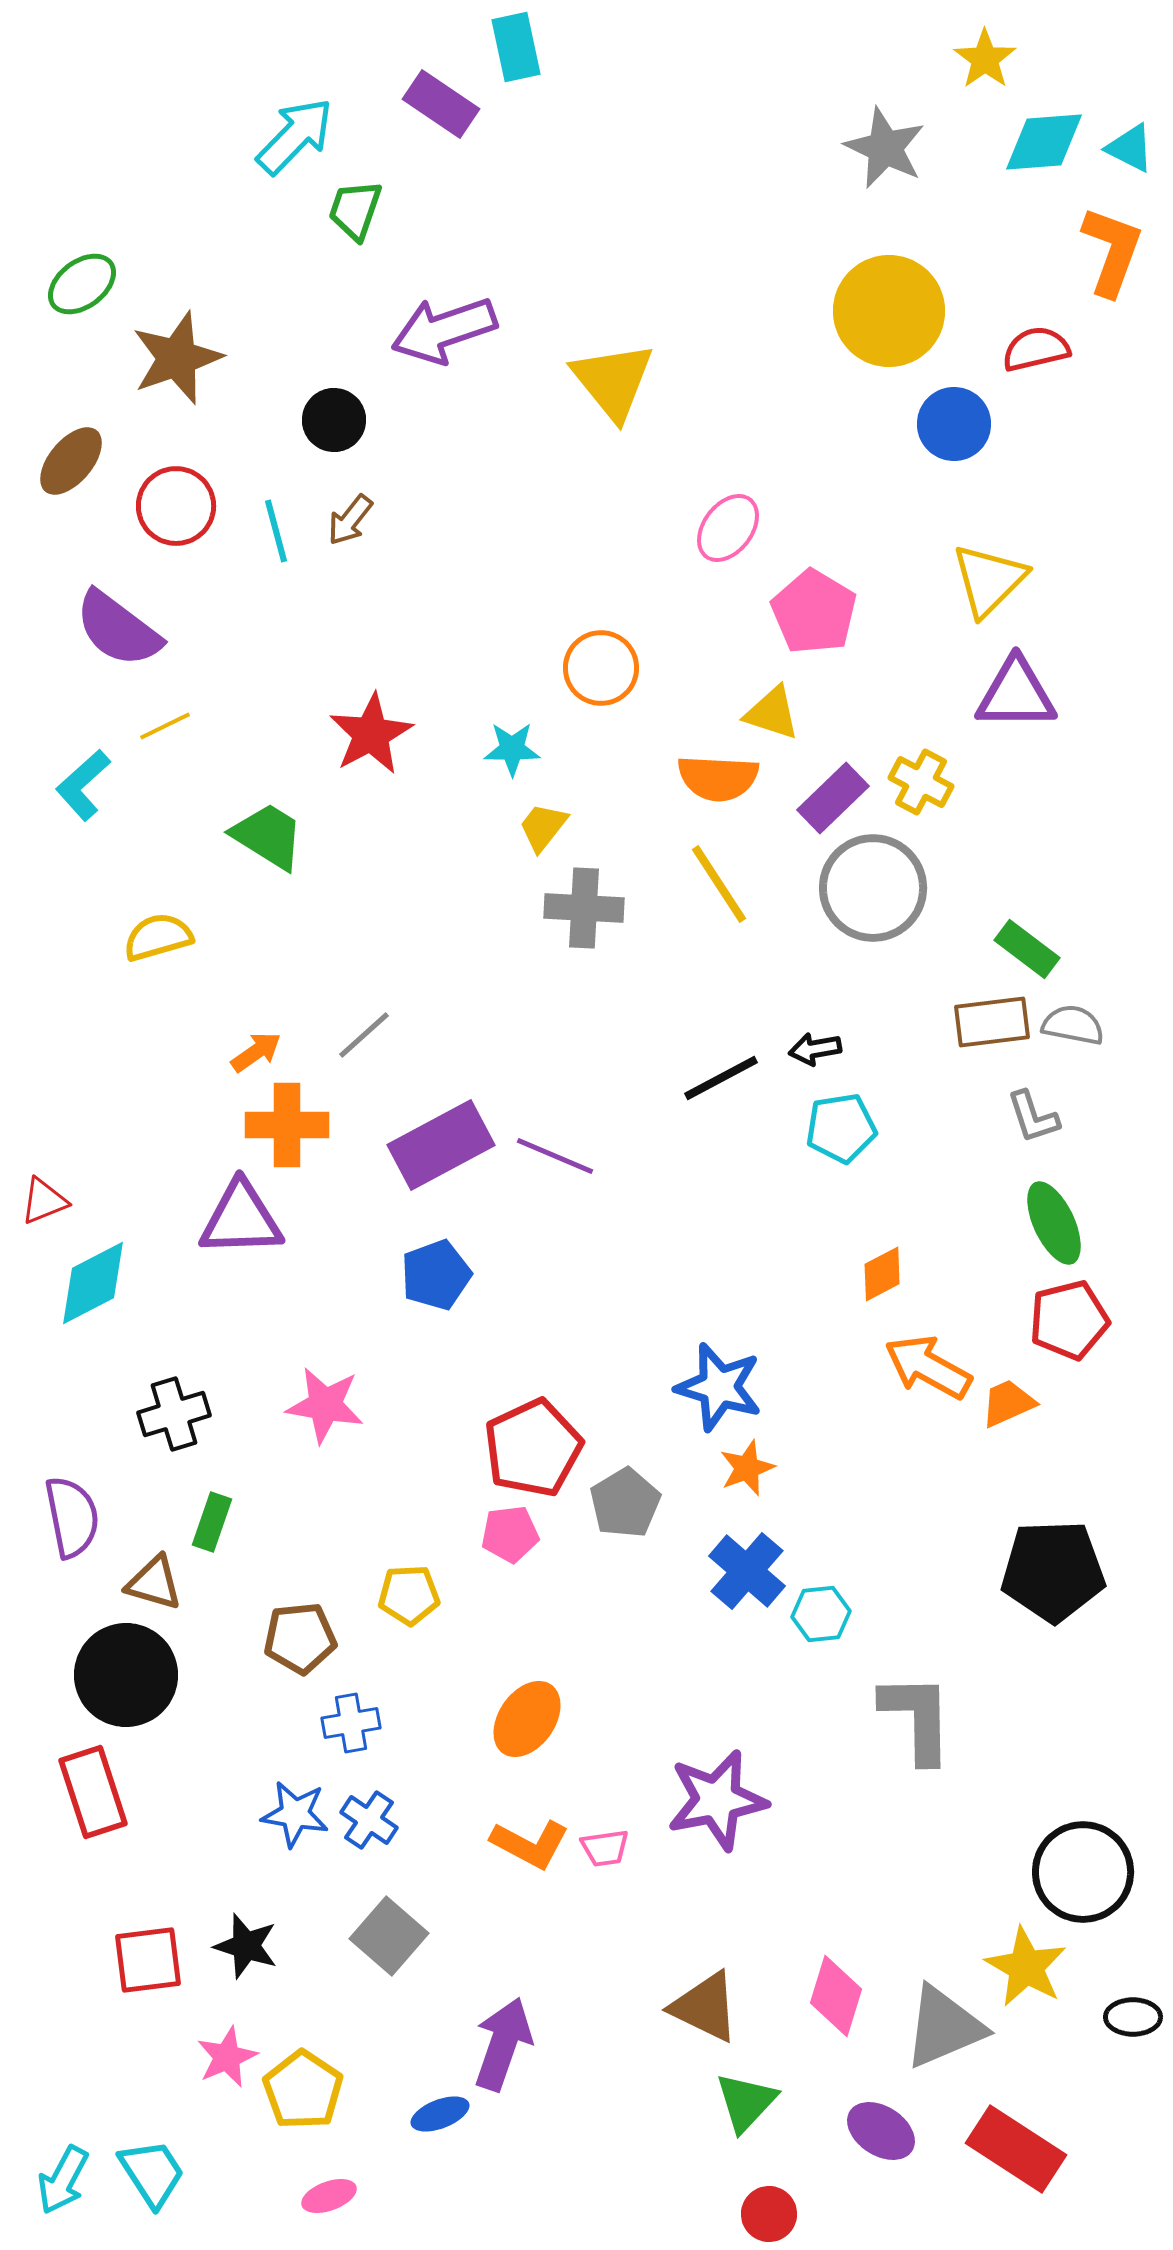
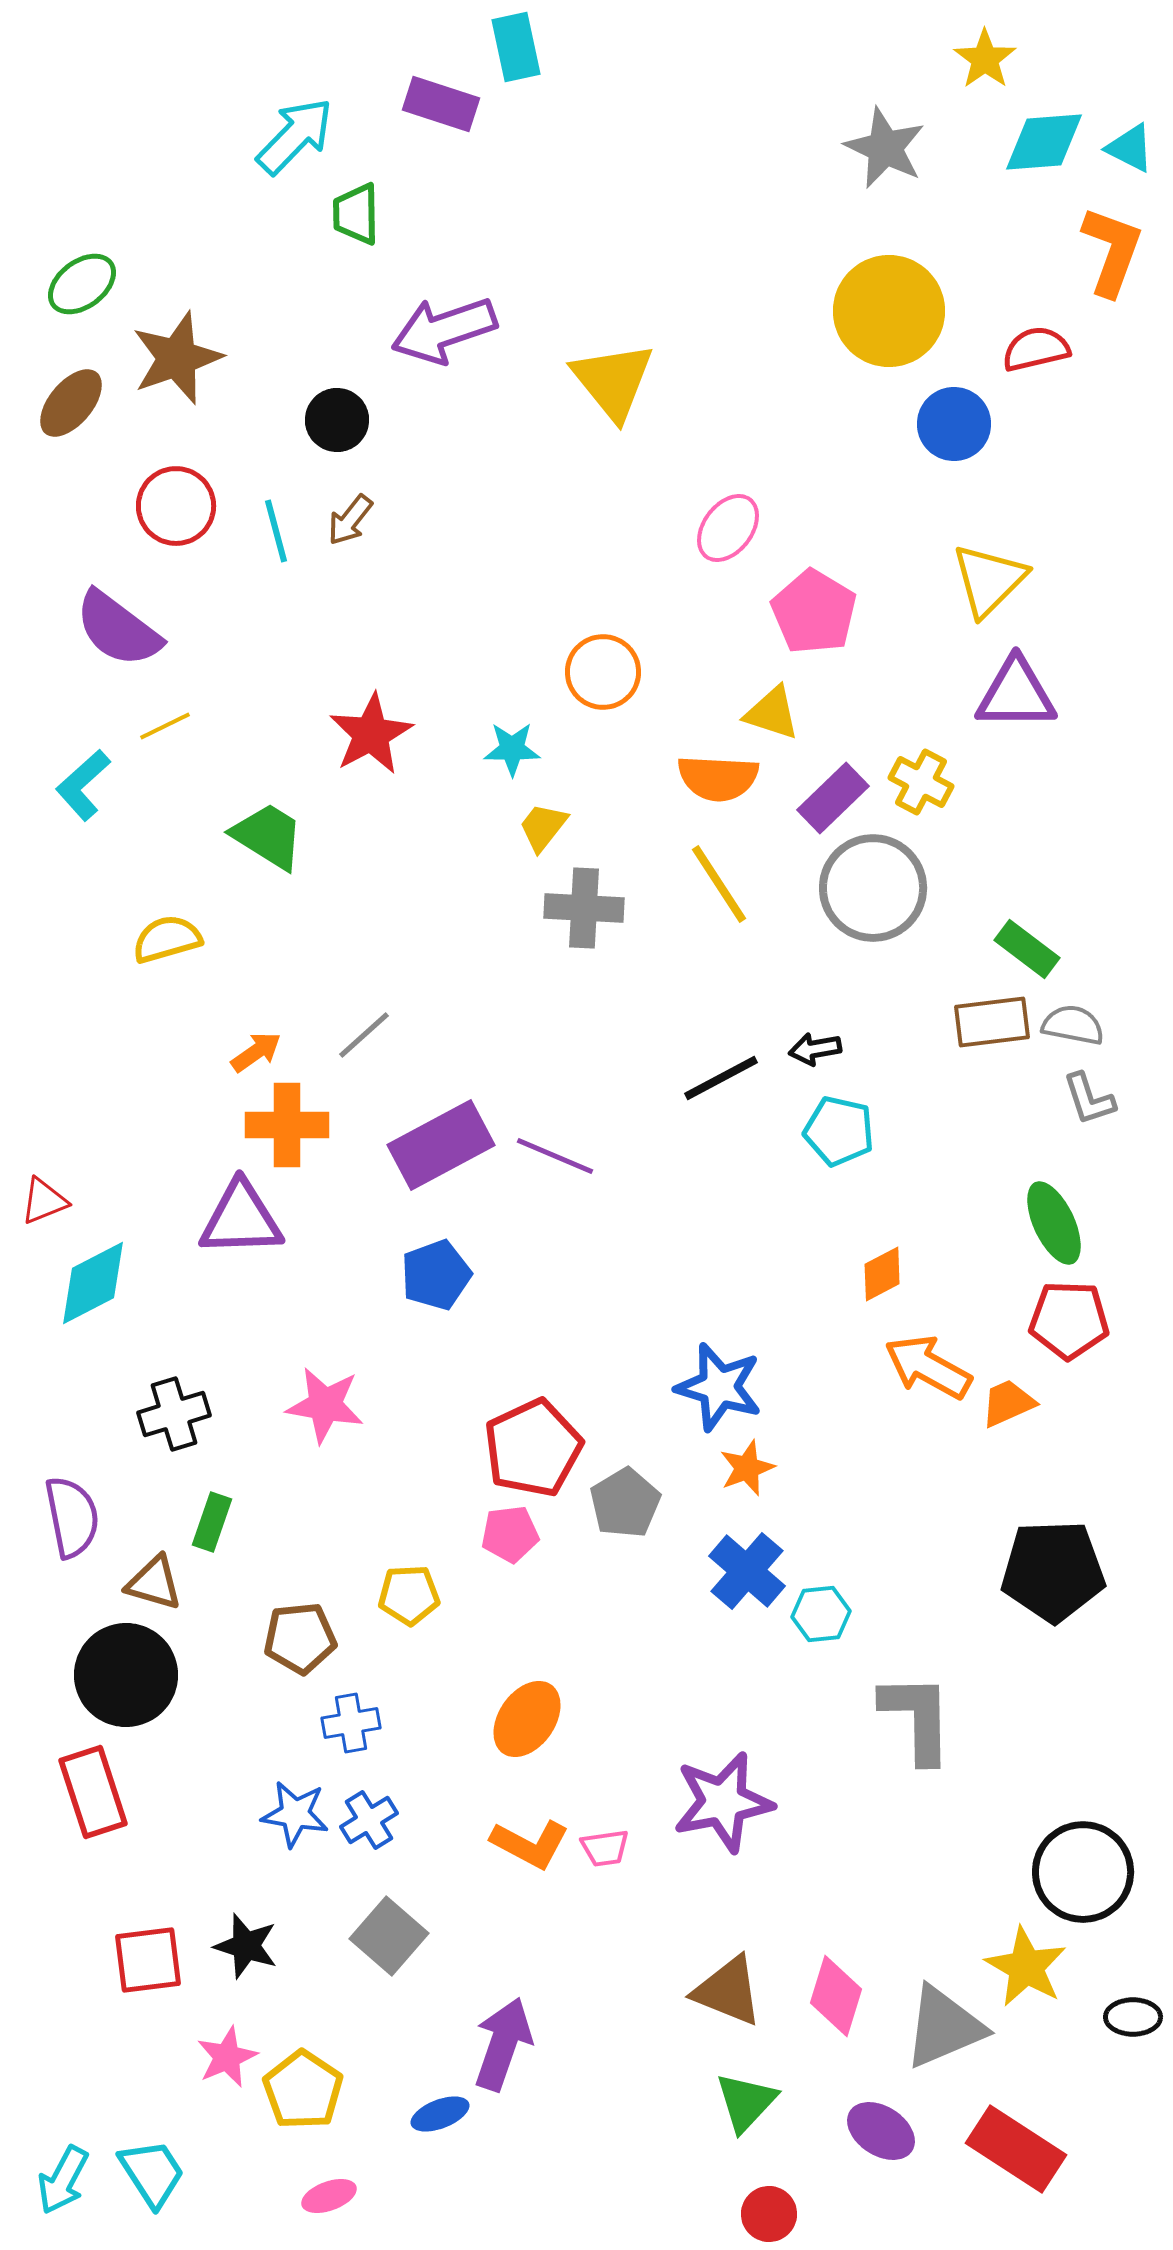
purple rectangle at (441, 104): rotated 16 degrees counterclockwise
green trapezoid at (355, 210): moved 1 px right, 4 px down; rotated 20 degrees counterclockwise
black circle at (334, 420): moved 3 px right
brown ellipse at (71, 461): moved 58 px up
orange circle at (601, 668): moved 2 px right, 4 px down
yellow semicircle at (158, 937): moved 9 px right, 2 px down
gray L-shape at (1033, 1117): moved 56 px right, 18 px up
cyan pentagon at (841, 1128): moved 2 px left, 3 px down; rotated 22 degrees clockwise
red pentagon at (1069, 1320): rotated 16 degrees clockwise
purple star at (717, 1800): moved 6 px right, 2 px down
blue cross at (369, 1820): rotated 24 degrees clockwise
brown triangle at (705, 2007): moved 23 px right, 16 px up; rotated 4 degrees counterclockwise
